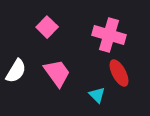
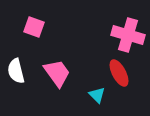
pink square: moved 13 px left; rotated 25 degrees counterclockwise
pink cross: moved 19 px right
white semicircle: rotated 135 degrees clockwise
